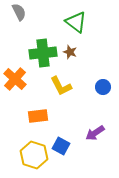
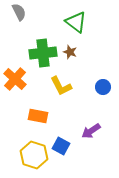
orange rectangle: rotated 18 degrees clockwise
purple arrow: moved 4 px left, 2 px up
